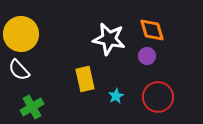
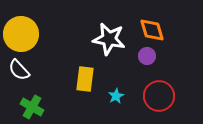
yellow rectangle: rotated 20 degrees clockwise
red circle: moved 1 px right, 1 px up
green cross: rotated 30 degrees counterclockwise
